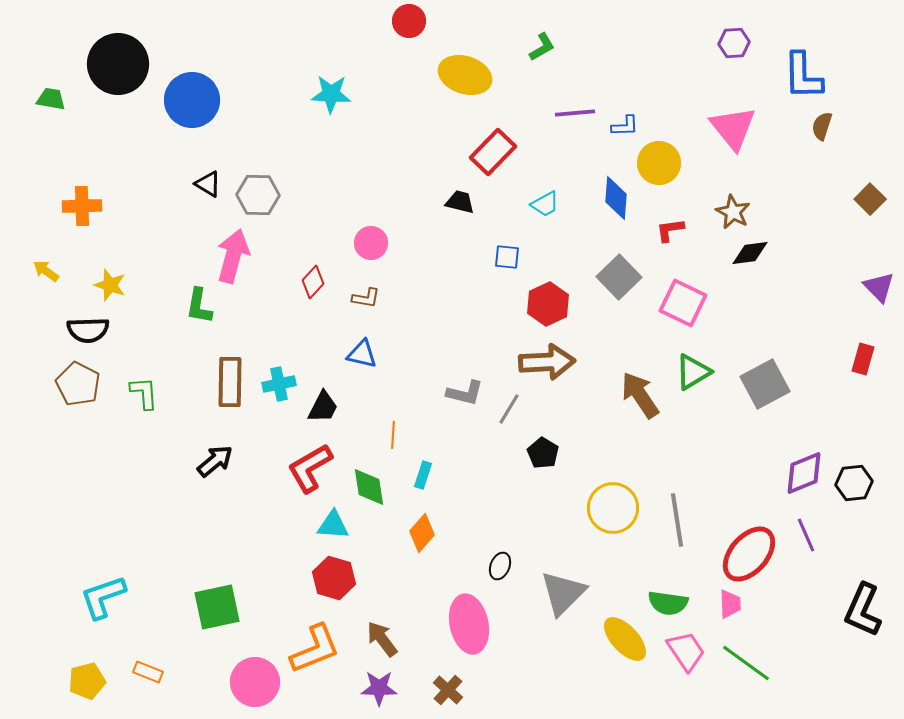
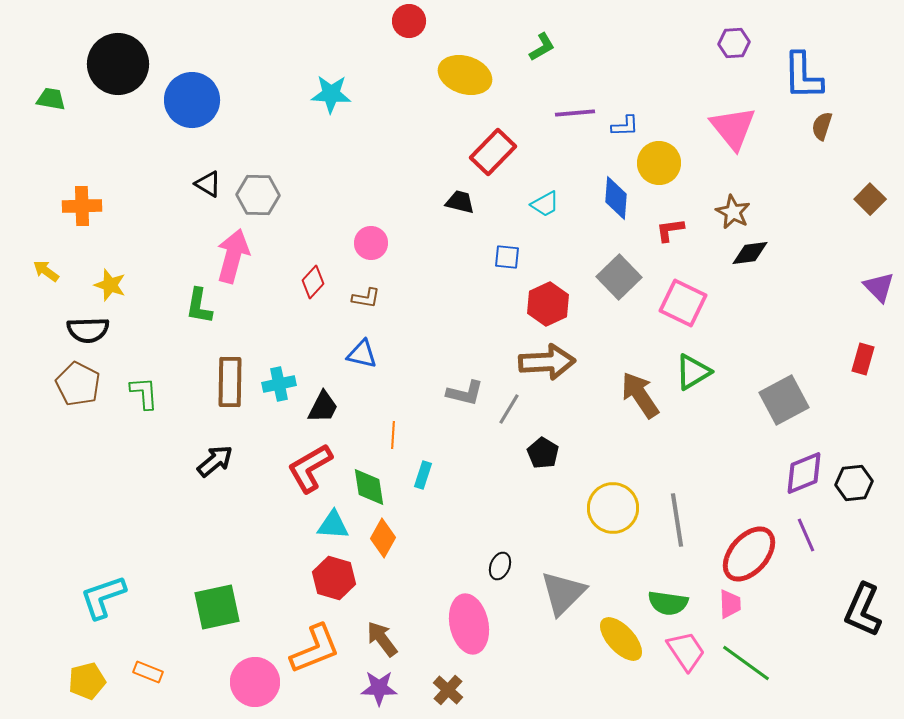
gray square at (765, 384): moved 19 px right, 16 px down
orange diamond at (422, 533): moved 39 px left, 5 px down; rotated 12 degrees counterclockwise
yellow ellipse at (625, 639): moved 4 px left
